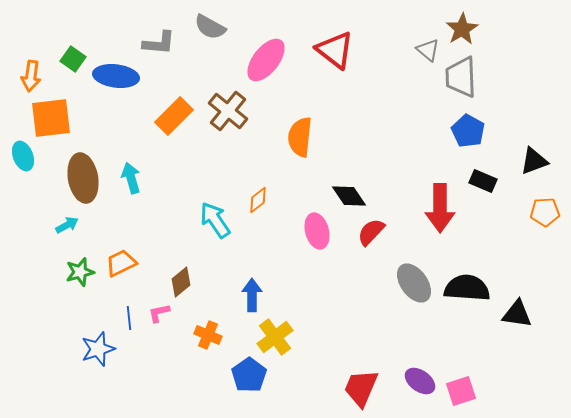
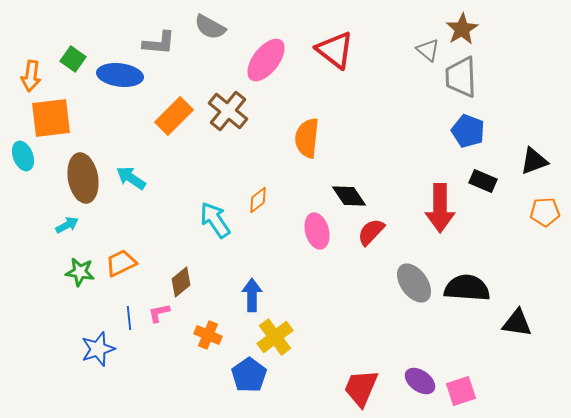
blue ellipse at (116, 76): moved 4 px right, 1 px up
blue pentagon at (468, 131): rotated 8 degrees counterclockwise
orange semicircle at (300, 137): moved 7 px right, 1 px down
cyan arrow at (131, 178): rotated 40 degrees counterclockwise
green star at (80, 272): rotated 24 degrees clockwise
black triangle at (517, 314): moved 9 px down
